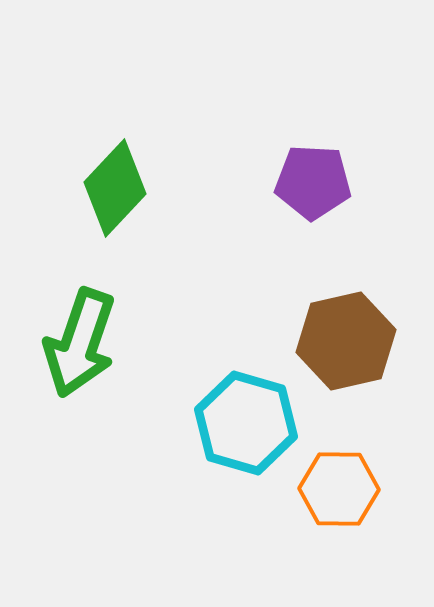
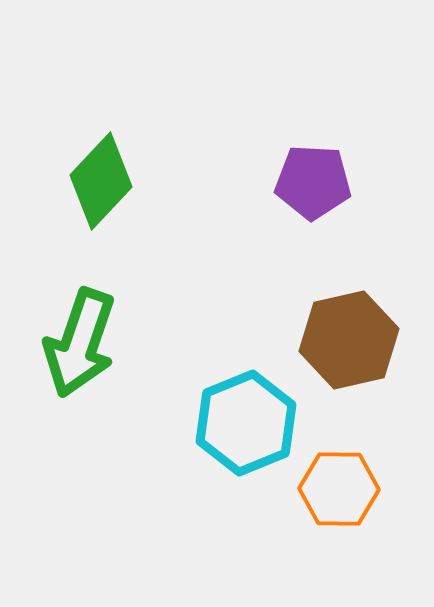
green diamond: moved 14 px left, 7 px up
brown hexagon: moved 3 px right, 1 px up
cyan hexagon: rotated 22 degrees clockwise
